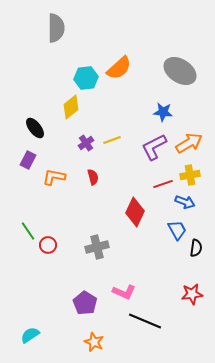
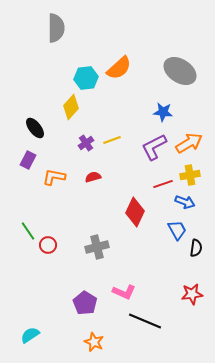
yellow diamond: rotated 10 degrees counterclockwise
red semicircle: rotated 91 degrees counterclockwise
